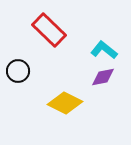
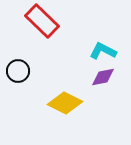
red rectangle: moved 7 px left, 9 px up
cyan L-shape: moved 1 px left, 1 px down; rotated 12 degrees counterclockwise
